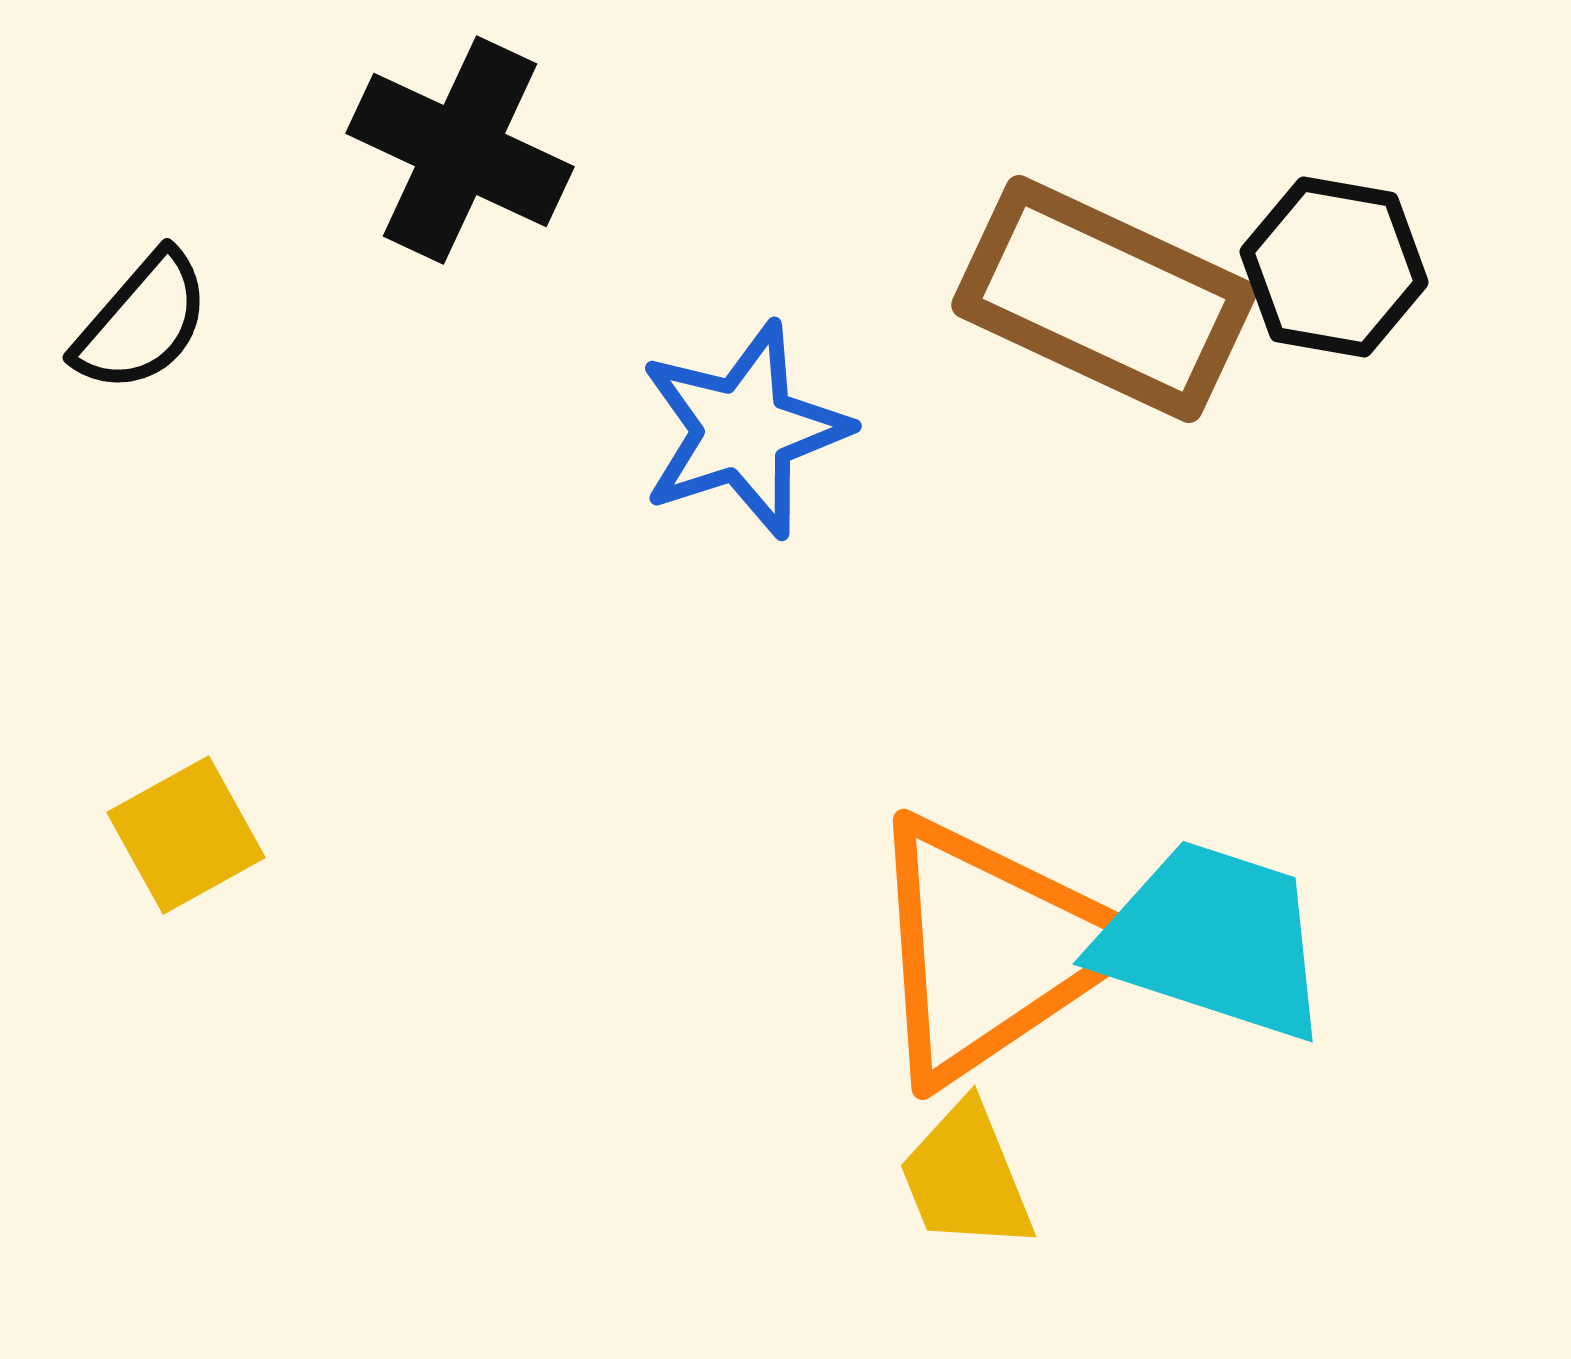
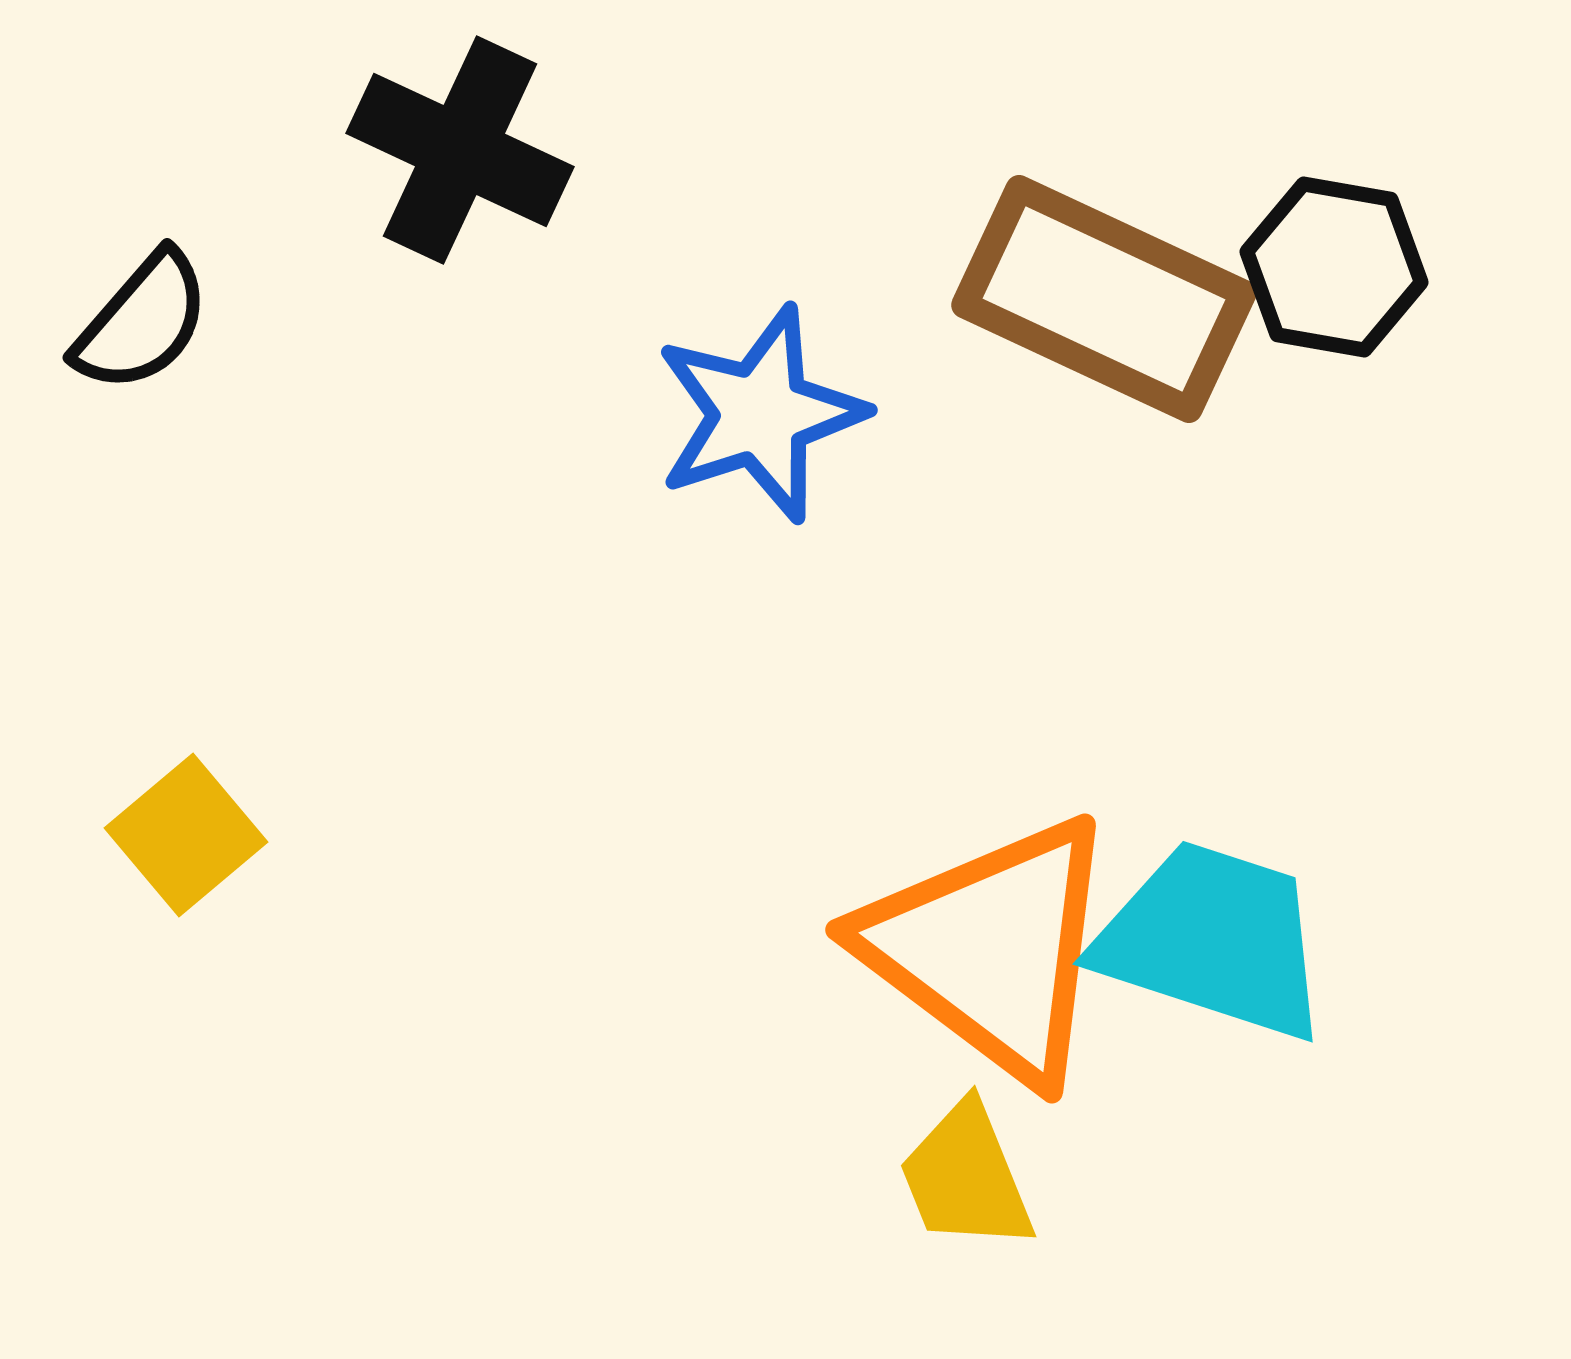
blue star: moved 16 px right, 16 px up
yellow square: rotated 11 degrees counterclockwise
orange triangle: rotated 49 degrees counterclockwise
